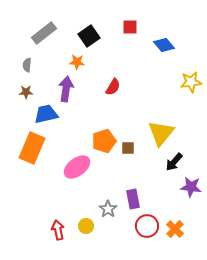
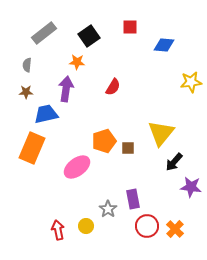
blue diamond: rotated 45 degrees counterclockwise
